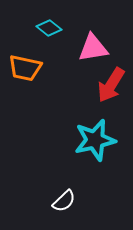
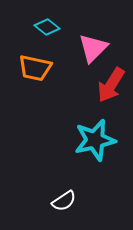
cyan diamond: moved 2 px left, 1 px up
pink triangle: rotated 36 degrees counterclockwise
orange trapezoid: moved 10 px right
white semicircle: rotated 10 degrees clockwise
